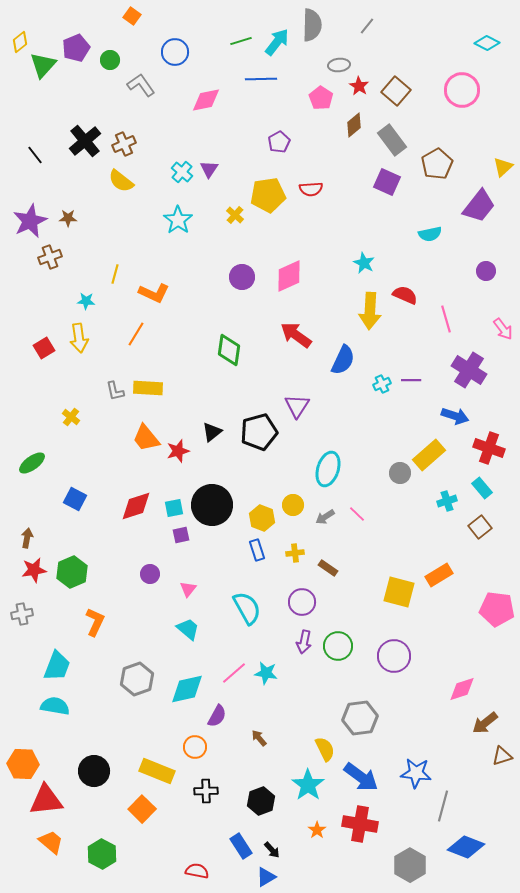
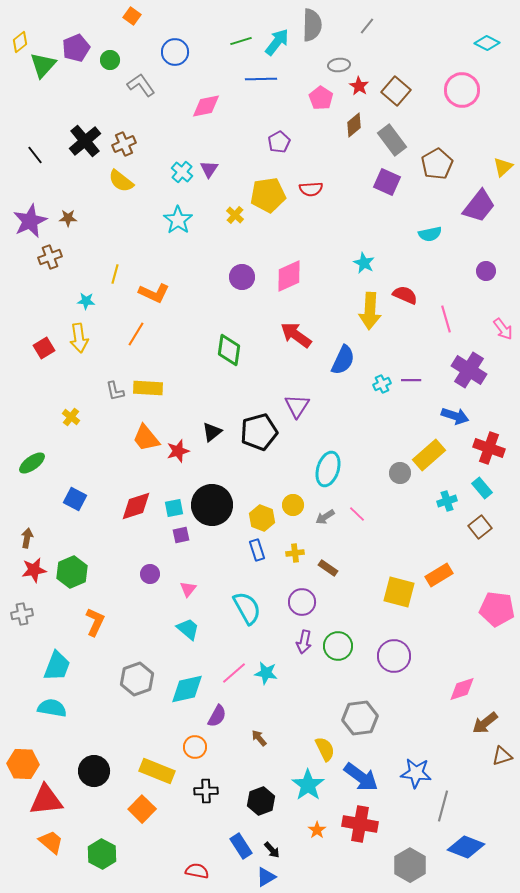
pink diamond at (206, 100): moved 6 px down
cyan semicircle at (55, 706): moved 3 px left, 2 px down
